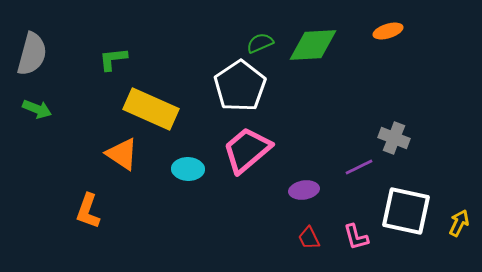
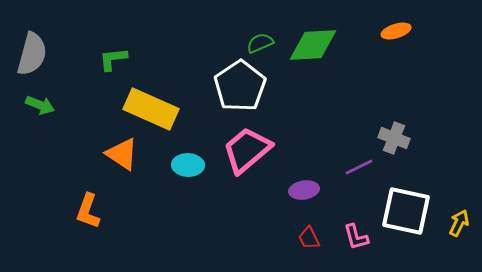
orange ellipse: moved 8 px right
green arrow: moved 3 px right, 4 px up
cyan ellipse: moved 4 px up
